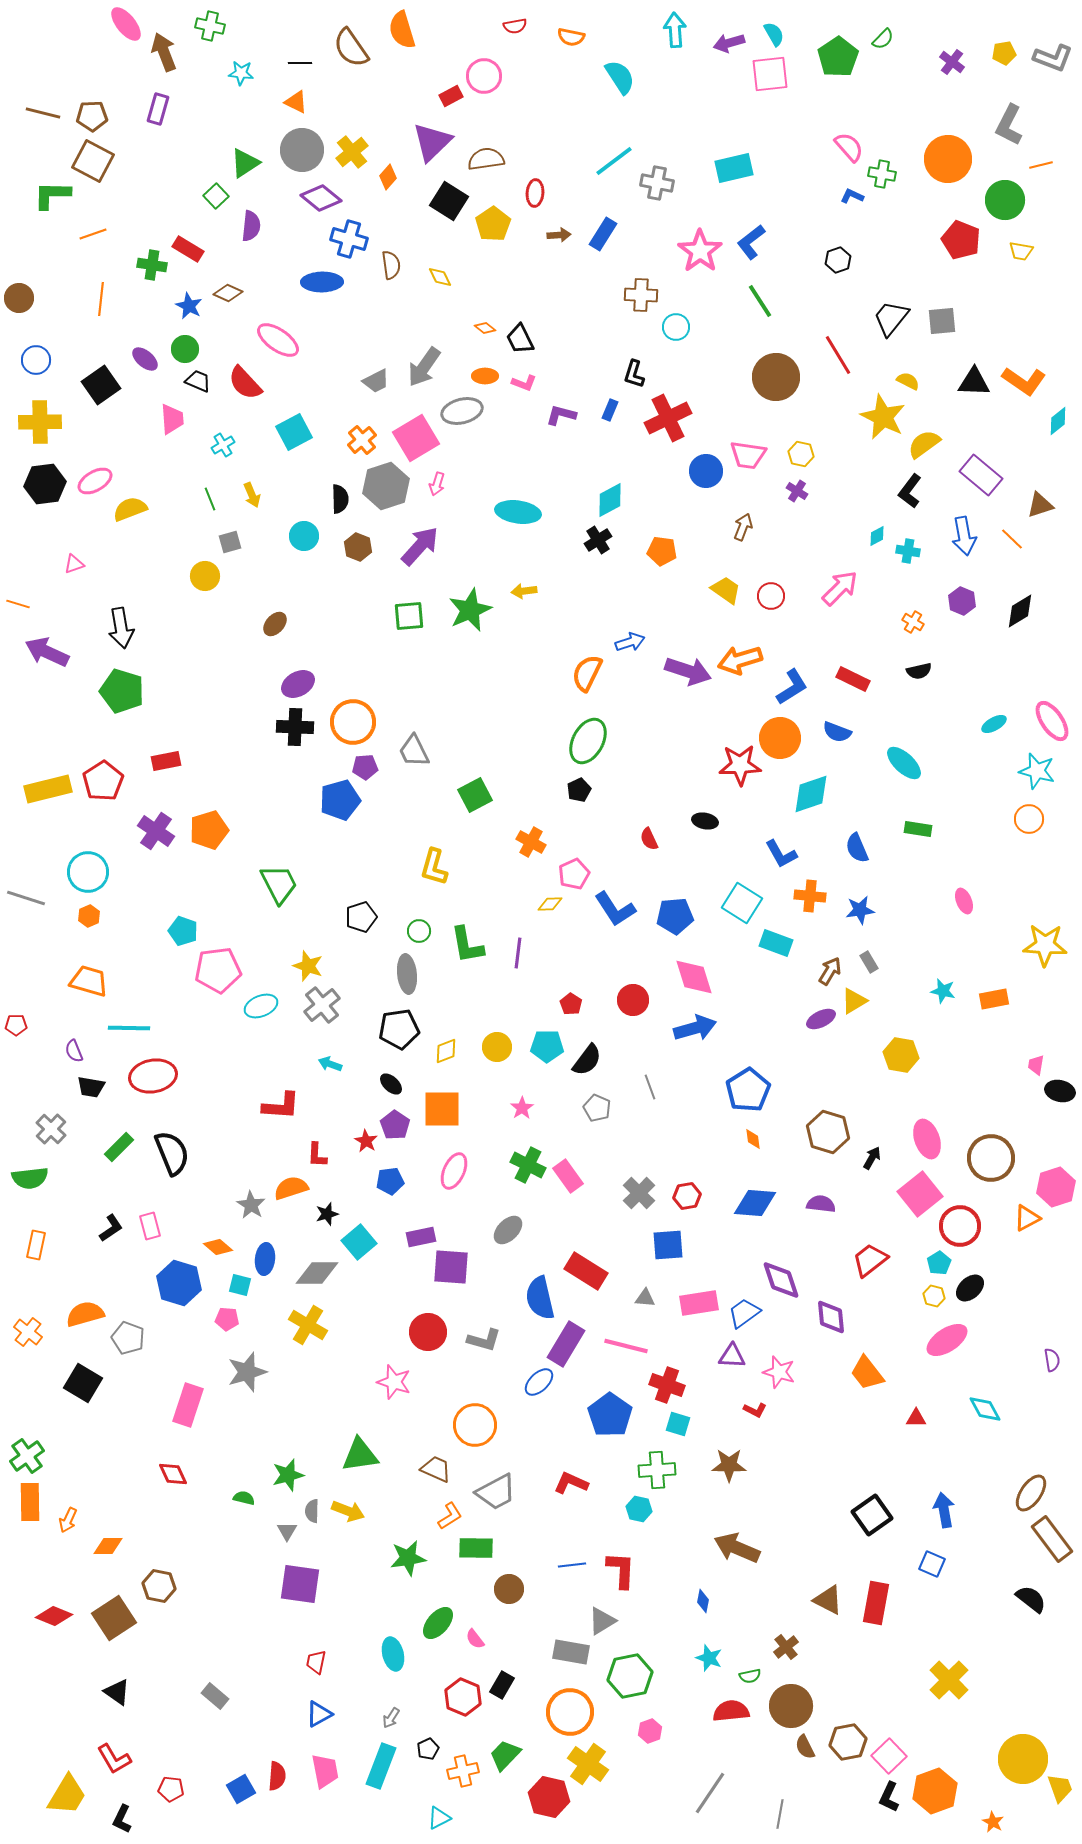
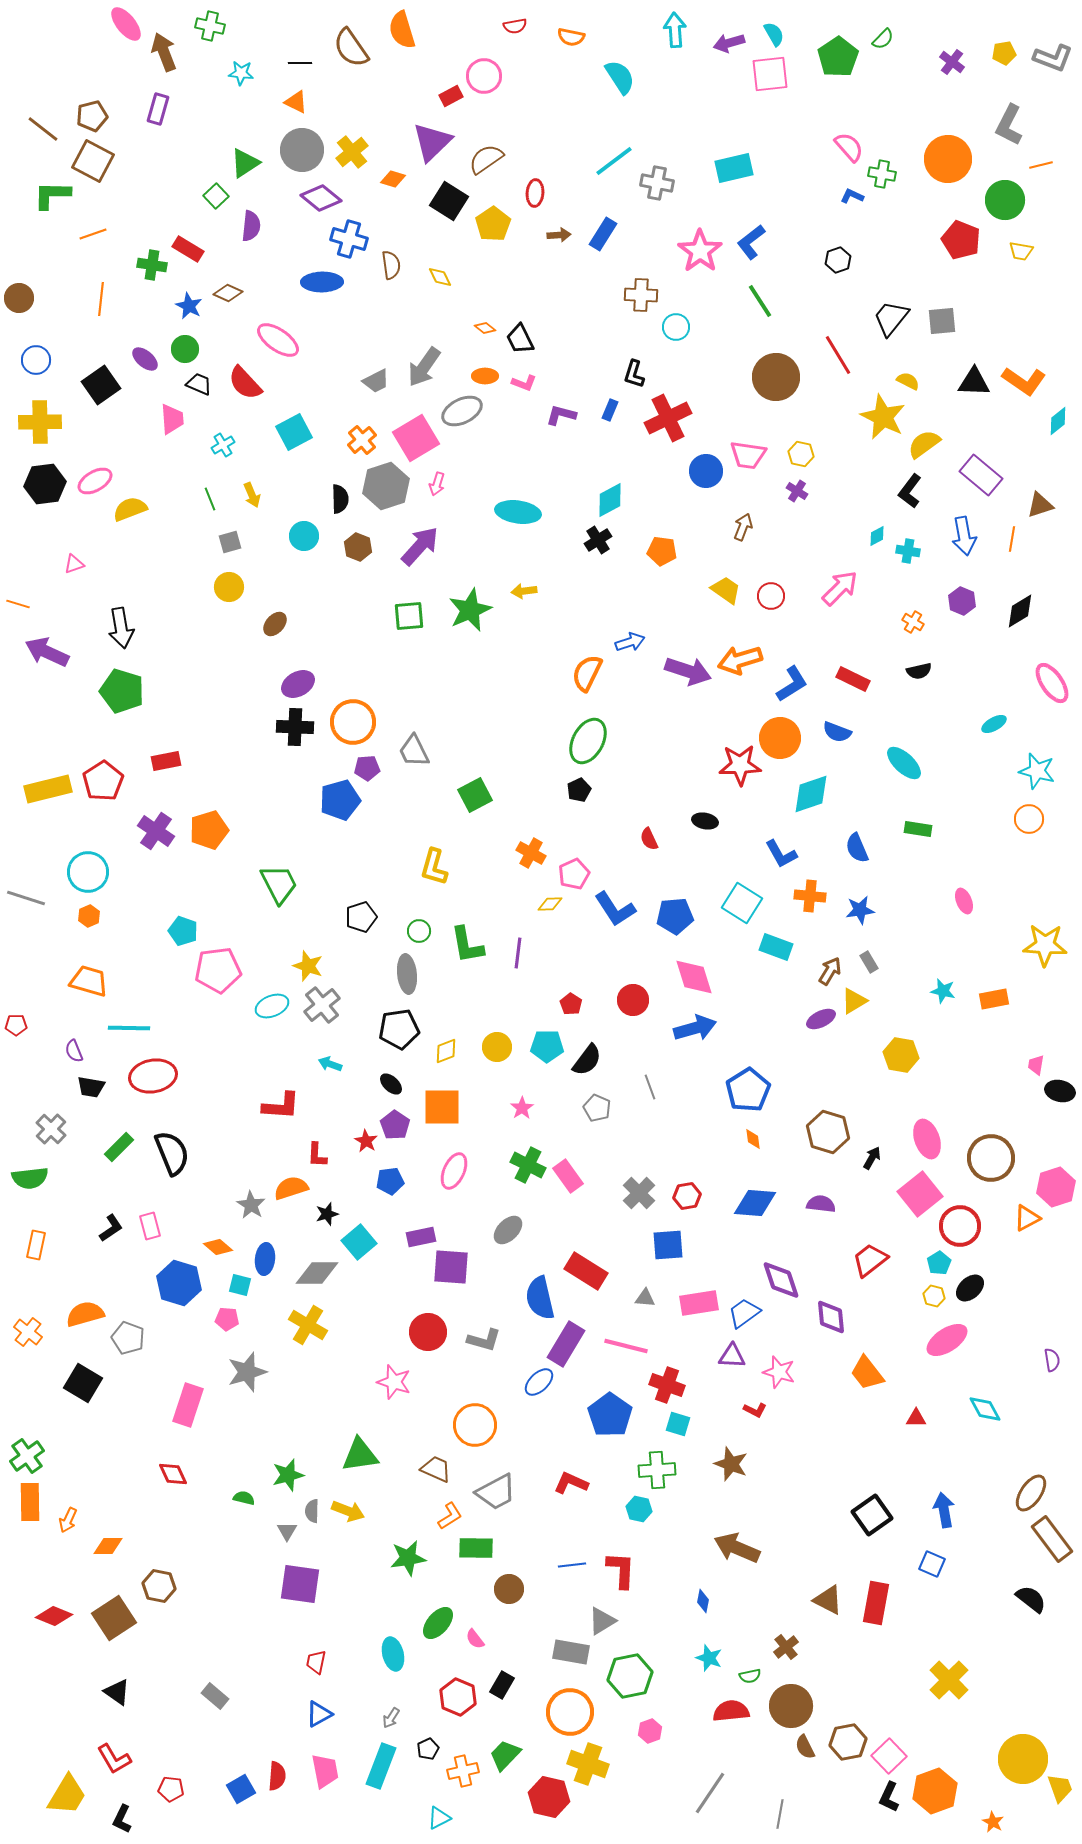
brown line at (43, 113): moved 16 px down; rotated 24 degrees clockwise
brown pentagon at (92, 116): rotated 12 degrees counterclockwise
brown semicircle at (486, 159): rotated 27 degrees counterclockwise
orange diamond at (388, 177): moved 5 px right, 2 px down; rotated 65 degrees clockwise
black trapezoid at (198, 381): moved 1 px right, 3 px down
gray ellipse at (462, 411): rotated 12 degrees counterclockwise
orange line at (1012, 539): rotated 55 degrees clockwise
yellow circle at (205, 576): moved 24 px right, 11 px down
blue L-shape at (792, 687): moved 3 px up
pink ellipse at (1052, 721): moved 38 px up
purple pentagon at (365, 767): moved 2 px right, 1 px down
orange cross at (531, 842): moved 11 px down
cyan rectangle at (776, 943): moved 4 px down
cyan ellipse at (261, 1006): moved 11 px right
orange square at (442, 1109): moved 2 px up
brown star at (729, 1465): moved 2 px right, 1 px up; rotated 20 degrees clockwise
red hexagon at (463, 1697): moved 5 px left
yellow cross at (588, 1764): rotated 15 degrees counterclockwise
